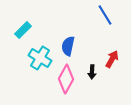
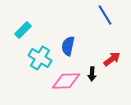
red arrow: rotated 24 degrees clockwise
black arrow: moved 2 px down
pink diamond: moved 2 px down; rotated 60 degrees clockwise
